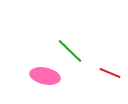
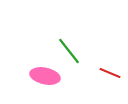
green line: moved 1 px left; rotated 8 degrees clockwise
